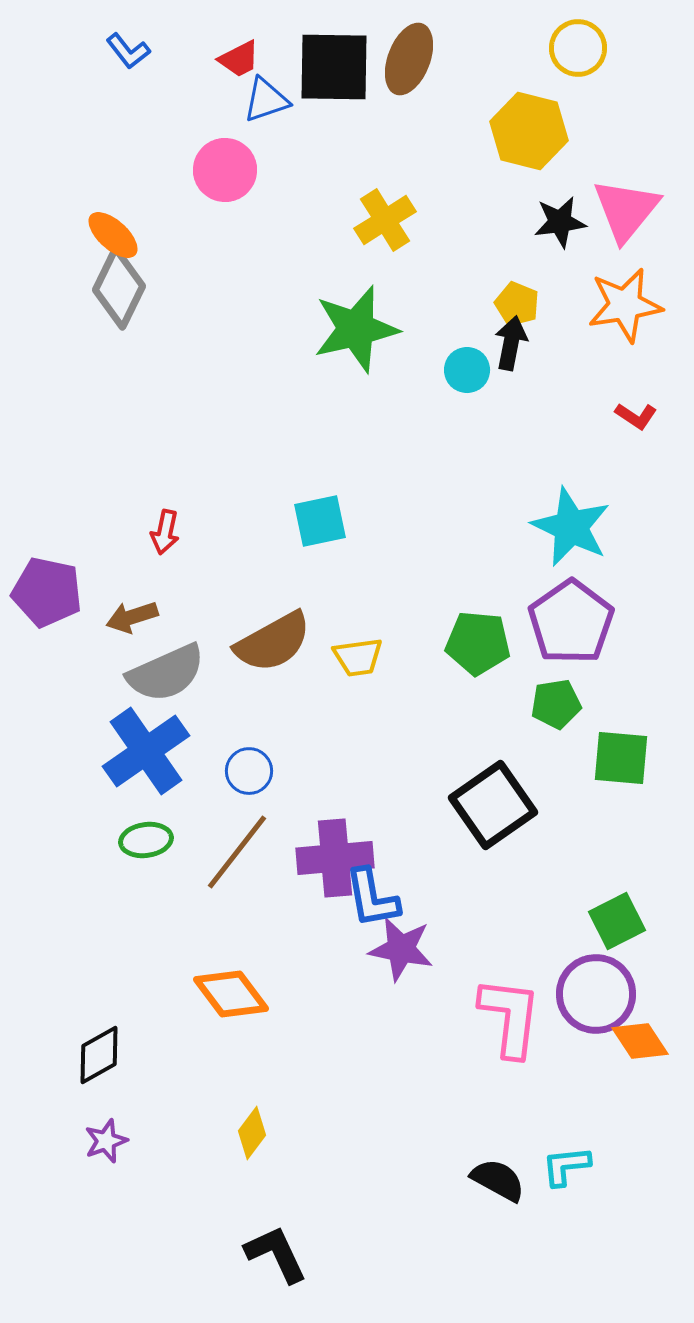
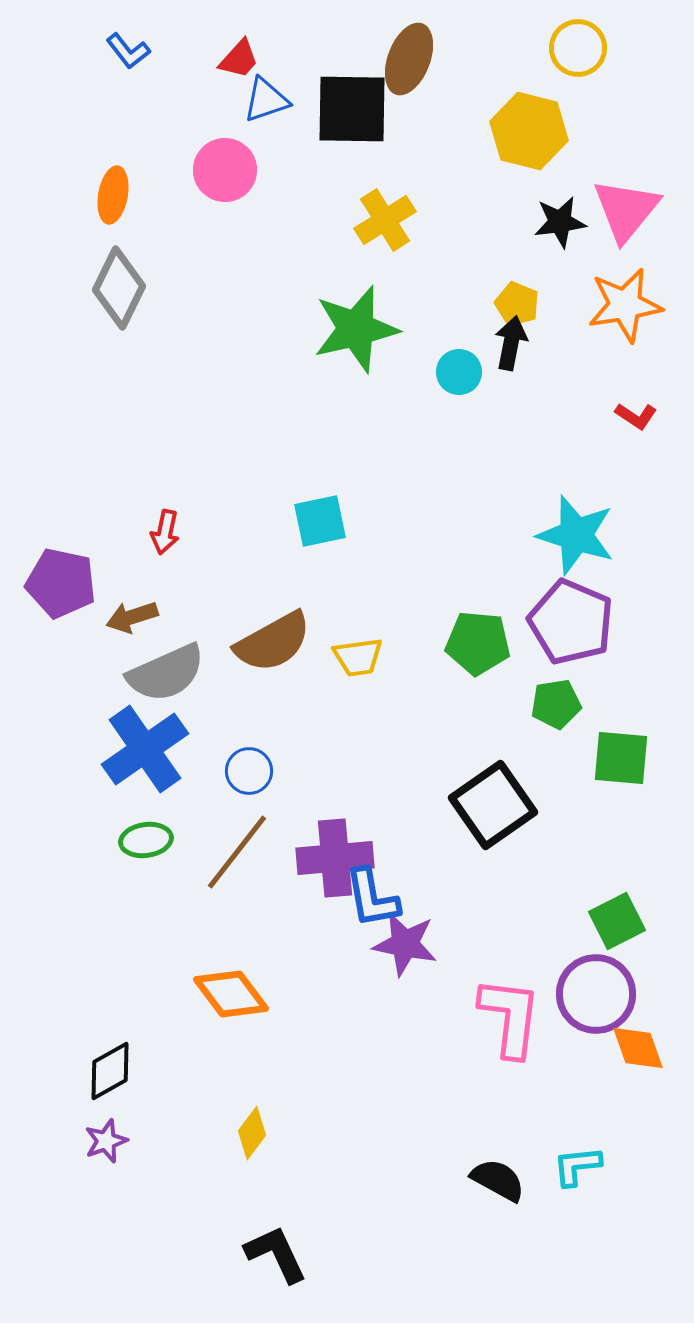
red trapezoid at (239, 59): rotated 21 degrees counterclockwise
black square at (334, 67): moved 18 px right, 42 px down
orange ellipse at (113, 235): moved 40 px up; rotated 58 degrees clockwise
cyan circle at (467, 370): moved 8 px left, 2 px down
cyan star at (571, 527): moved 5 px right, 8 px down; rotated 8 degrees counterclockwise
purple pentagon at (47, 592): moved 14 px right, 9 px up
purple pentagon at (571, 622): rotated 14 degrees counterclockwise
blue cross at (146, 751): moved 1 px left, 2 px up
purple star at (401, 949): moved 4 px right, 5 px up
orange diamond at (640, 1041): moved 2 px left, 7 px down; rotated 14 degrees clockwise
black diamond at (99, 1055): moved 11 px right, 16 px down
cyan L-shape at (566, 1166): moved 11 px right
